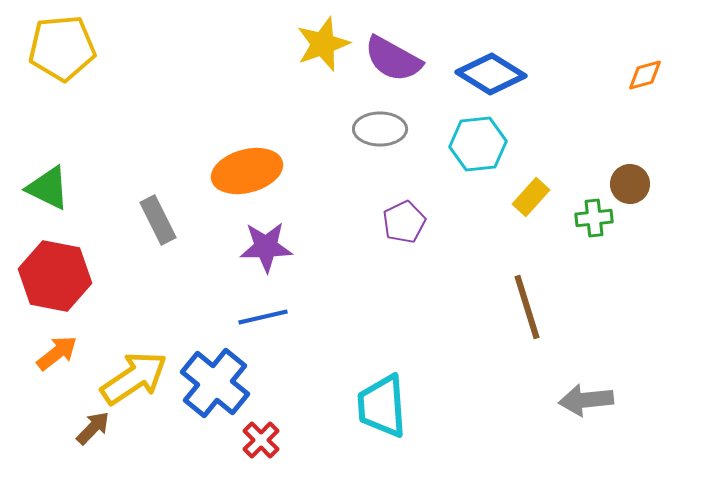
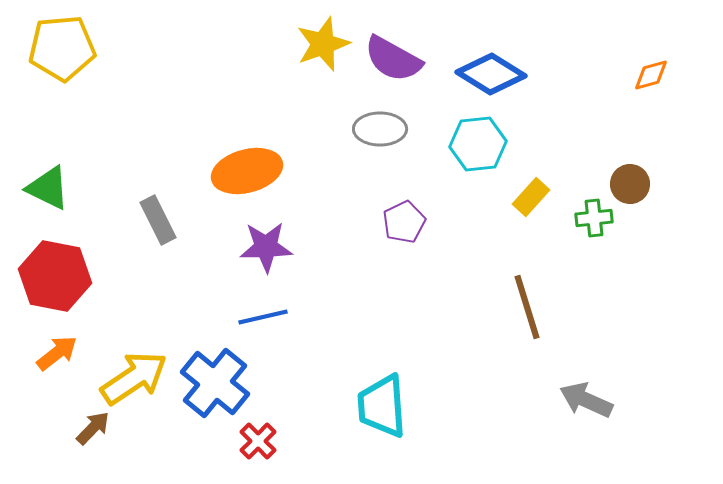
orange diamond: moved 6 px right
gray arrow: rotated 30 degrees clockwise
red cross: moved 3 px left, 1 px down
